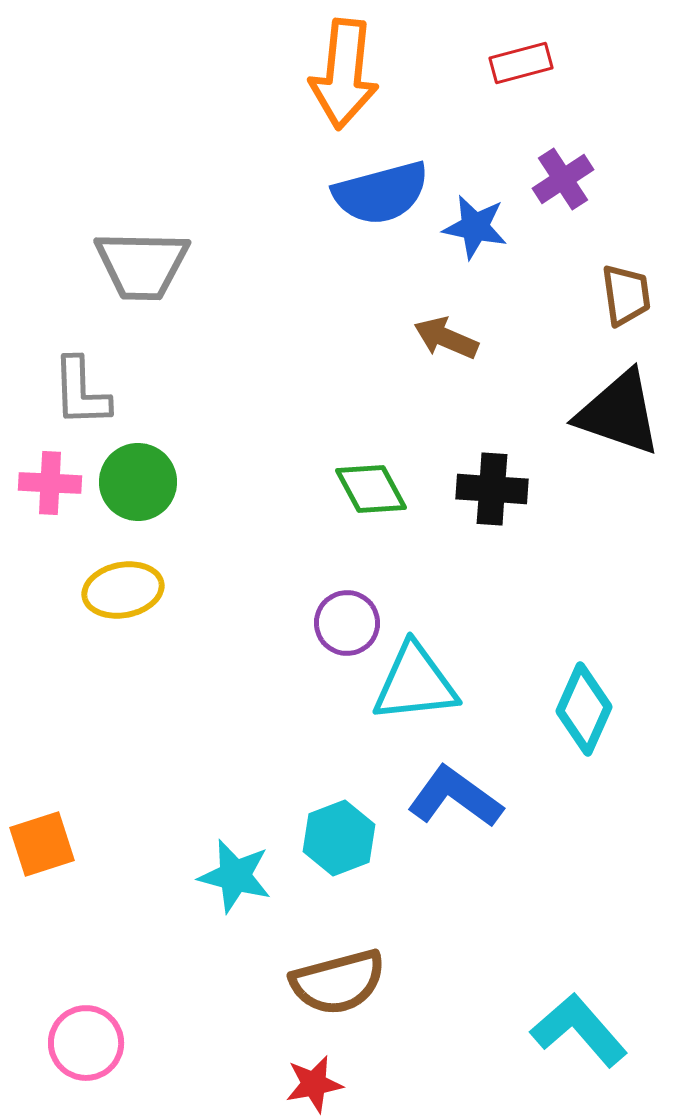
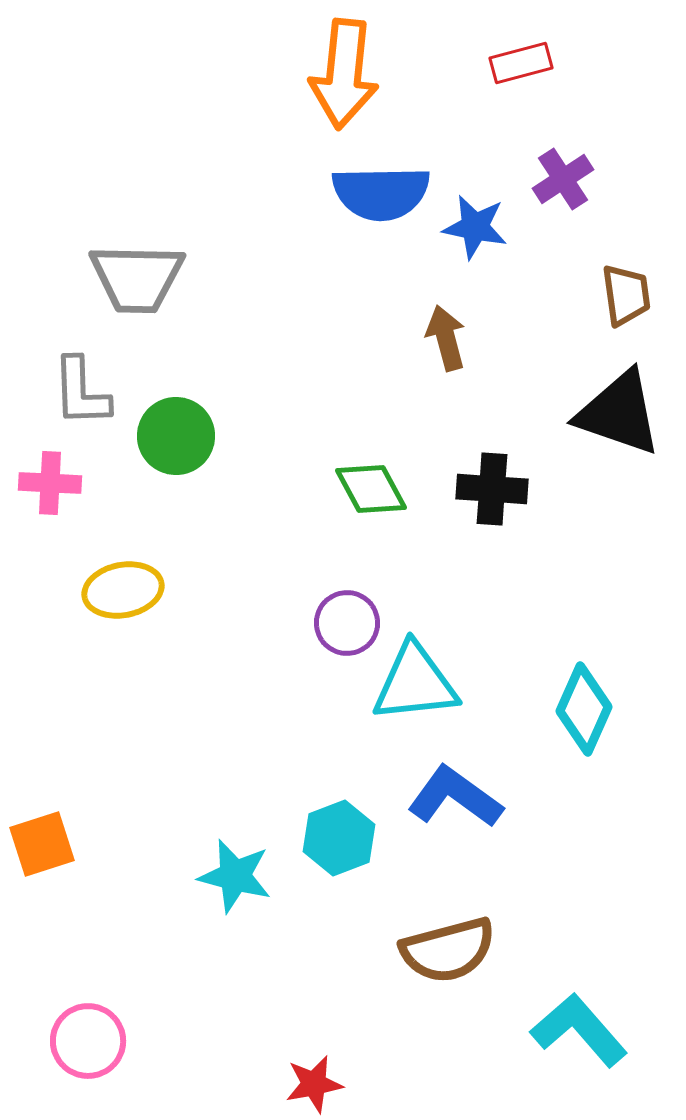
blue semicircle: rotated 14 degrees clockwise
gray trapezoid: moved 5 px left, 13 px down
brown arrow: rotated 52 degrees clockwise
green circle: moved 38 px right, 46 px up
brown semicircle: moved 110 px right, 32 px up
pink circle: moved 2 px right, 2 px up
